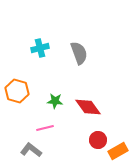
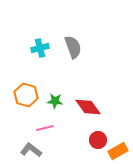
gray semicircle: moved 6 px left, 6 px up
orange hexagon: moved 9 px right, 4 px down
